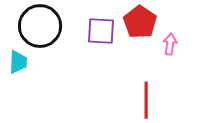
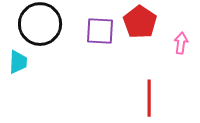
black circle: moved 2 px up
purple square: moved 1 px left
pink arrow: moved 11 px right, 1 px up
red line: moved 3 px right, 2 px up
